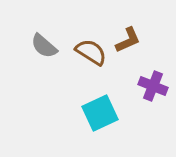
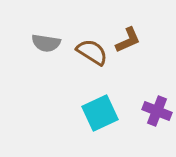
gray semicircle: moved 2 px right, 3 px up; rotated 32 degrees counterclockwise
brown semicircle: moved 1 px right
purple cross: moved 4 px right, 25 px down
